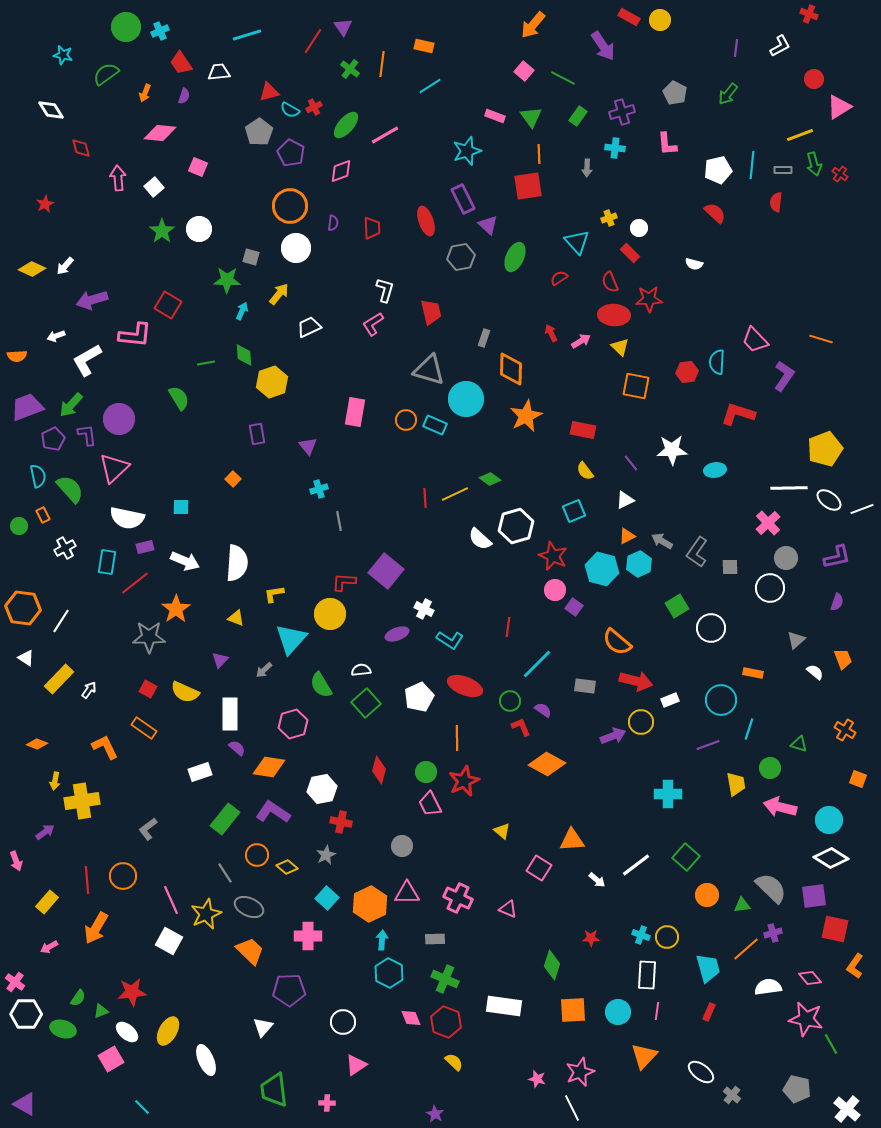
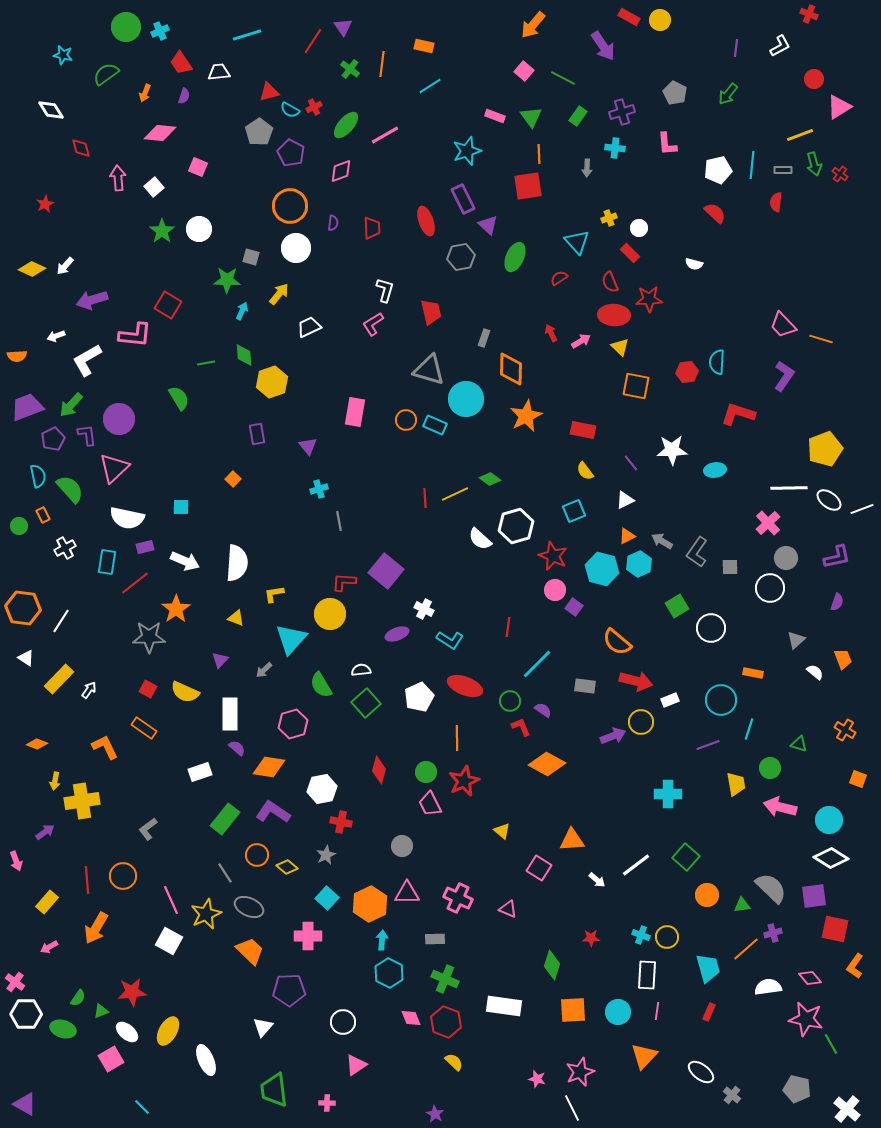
pink trapezoid at (755, 340): moved 28 px right, 15 px up
